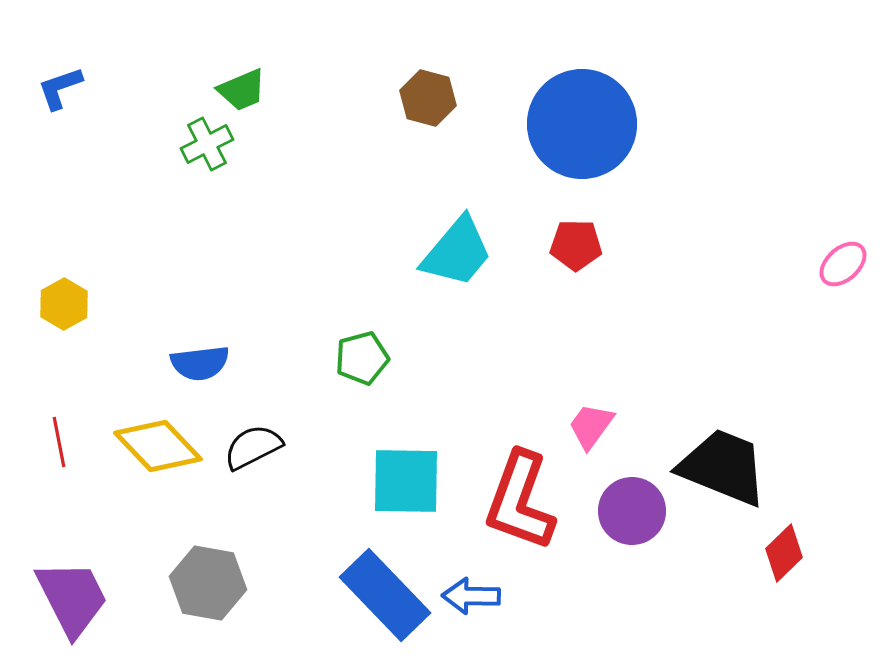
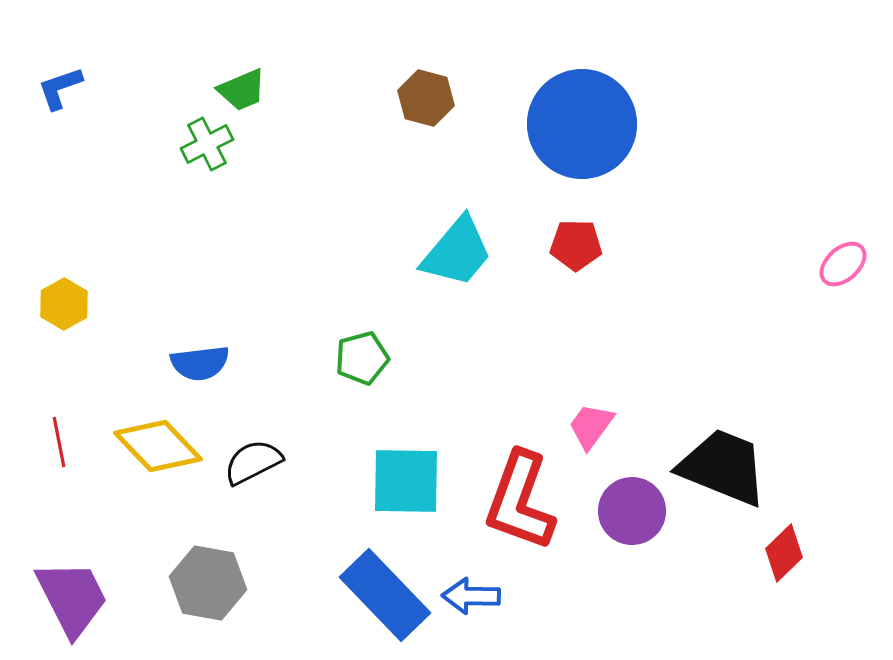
brown hexagon: moved 2 px left
black semicircle: moved 15 px down
